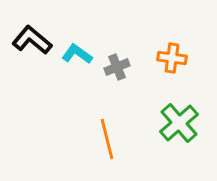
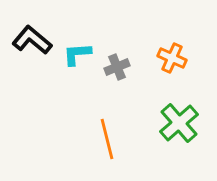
cyan L-shape: rotated 40 degrees counterclockwise
orange cross: rotated 16 degrees clockwise
